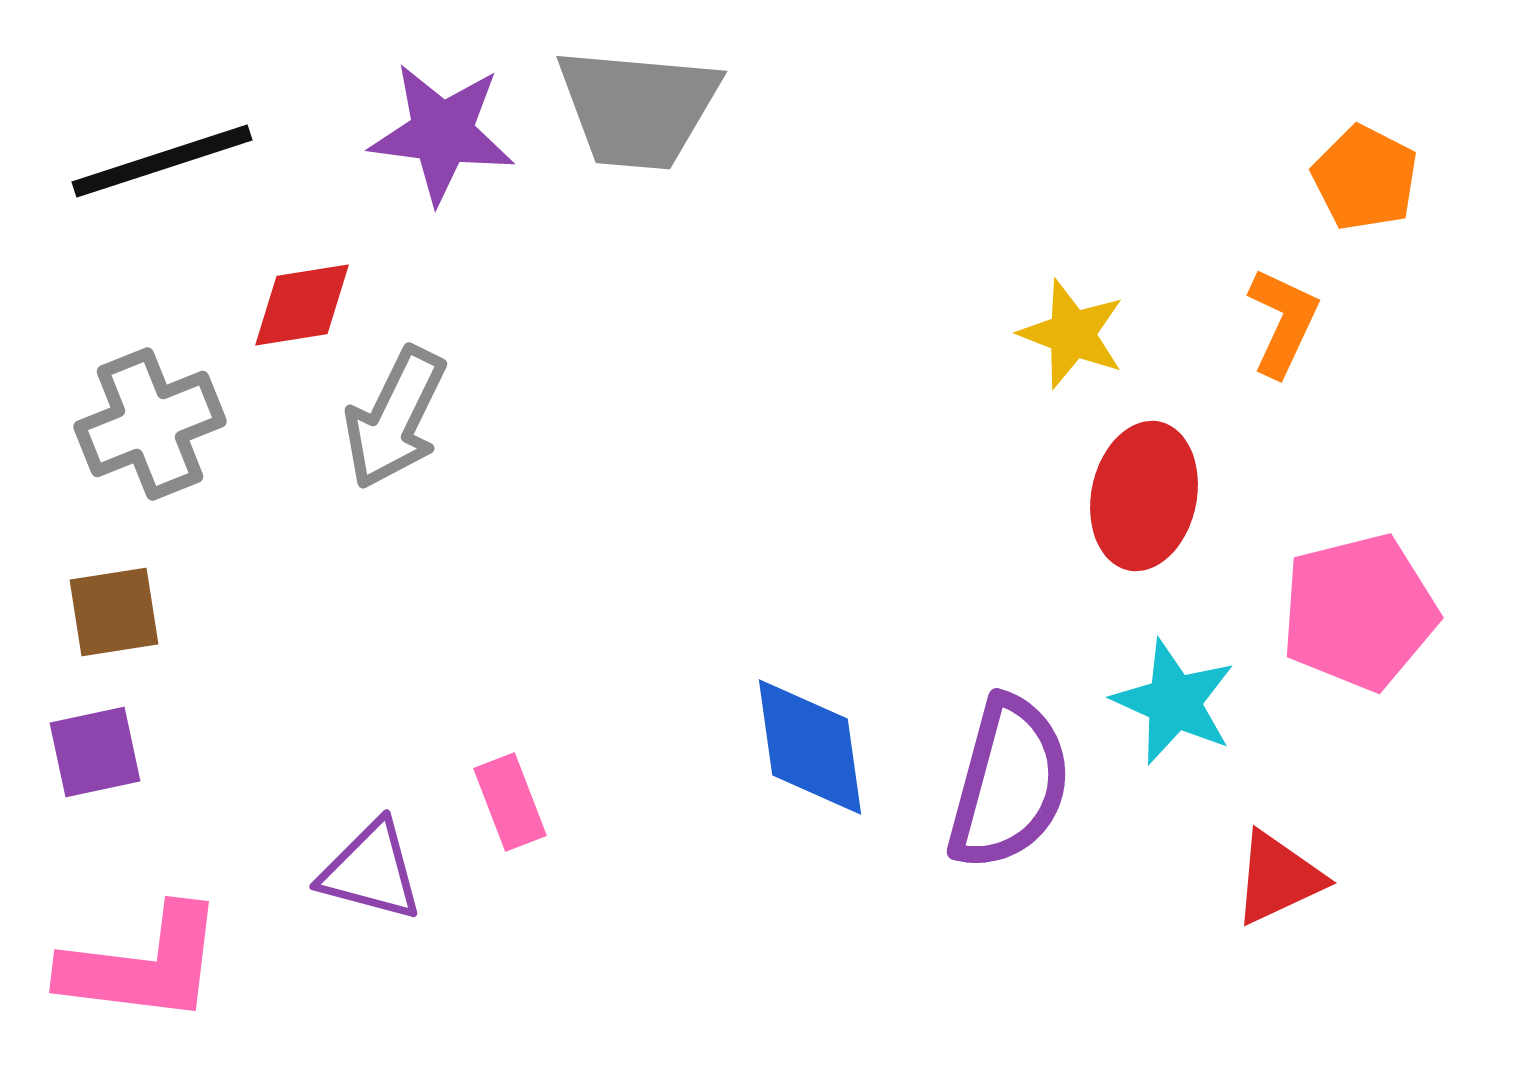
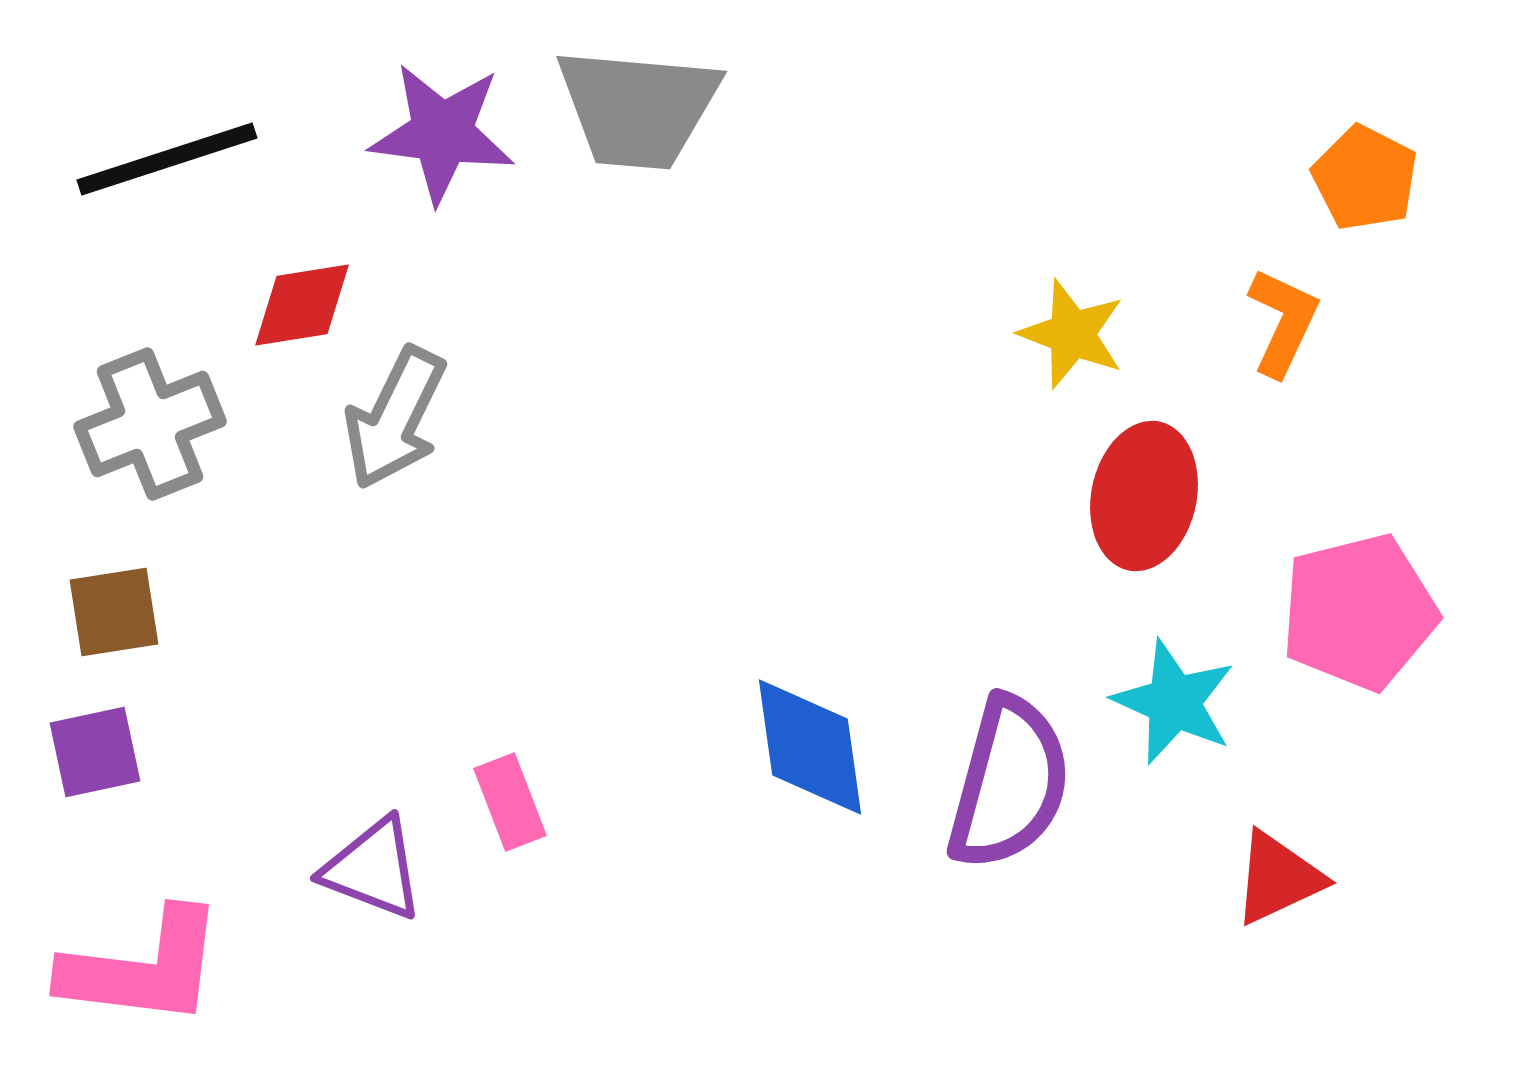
black line: moved 5 px right, 2 px up
purple triangle: moved 2 px right, 2 px up; rotated 6 degrees clockwise
pink L-shape: moved 3 px down
